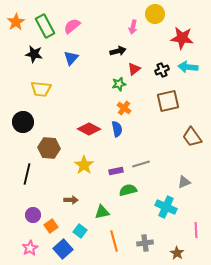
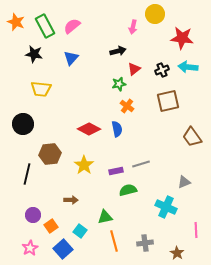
orange star: rotated 18 degrees counterclockwise
orange cross: moved 3 px right, 2 px up
black circle: moved 2 px down
brown hexagon: moved 1 px right, 6 px down; rotated 10 degrees counterclockwise
green triangle: moved 3 px right, 5 px down
